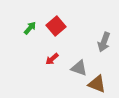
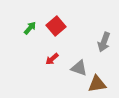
brown triangle: rotated 30 degrees counterclockwise
